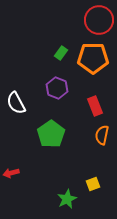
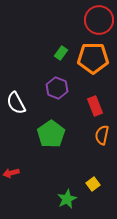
yellow square: rotated 16 degrees counterclockwise
